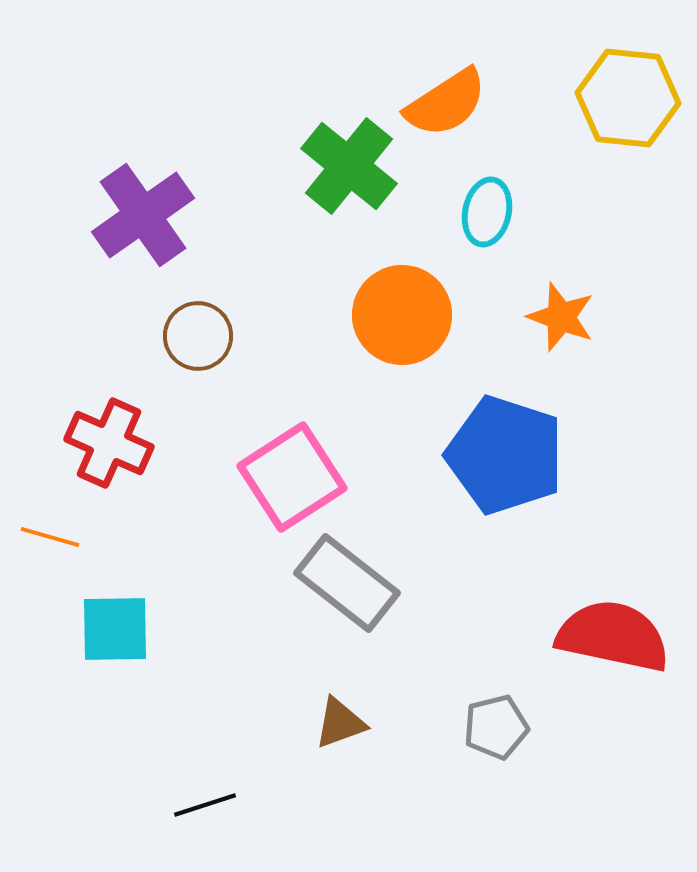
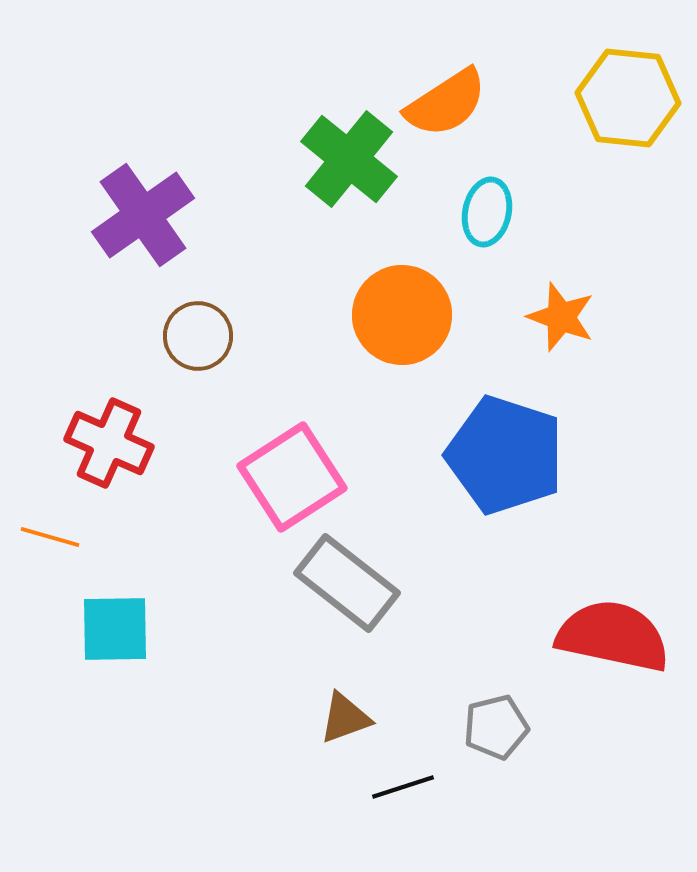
green cross: moved 7 px up
brown triangle: moved 5 px right, 5 px up
black line: moved 198 px right, 18 px up
